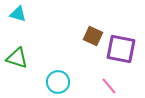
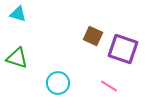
purple square: moved 2 px right; rotated 8 degrees clockwise
cyan circle: moved 1 px down
pink line: rotated 18 degrees counterclockwise
